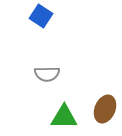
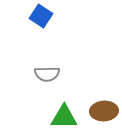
brown ellipse: moved 1 px left, 2 px down; rotated 64 degrees clockwise
